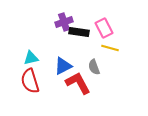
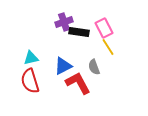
yellow line: moved 2 px left, 1 px up; rotated 42 degrees clockwise
